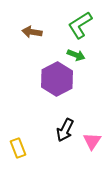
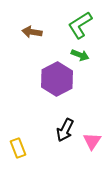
green arrow: moved 4 px right
